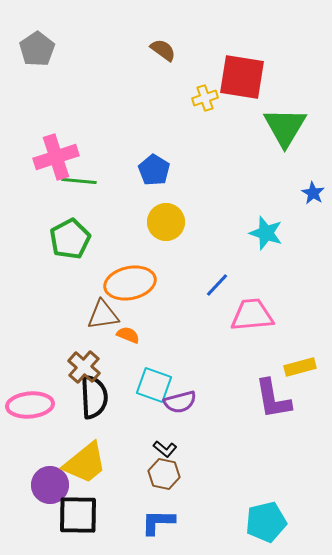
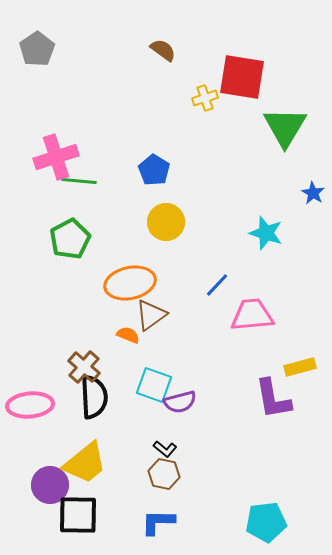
brown triangle: moved 48 px right; rotated 28 degrees counterclockwise
cyan pentagon: rotated 6 degrees clockwise
